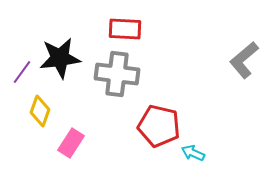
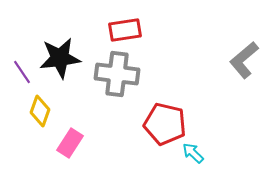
red rectangle: moved 1 px down; rotated 12 degrees counterclockwise
purple line: rotated 70 degrees counterclockwise
red pentagon: moved 6 px right, 2 px up
pink rectangle: moved 1 px left
cyan arrow: rotated 20 degrees clockwise
